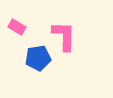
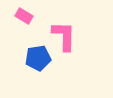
pink rectangle: moved 7 px right, 11 px up
